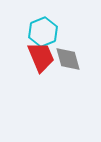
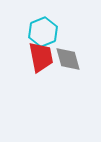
red trapezoid: rotated 12 degrees clockwise
